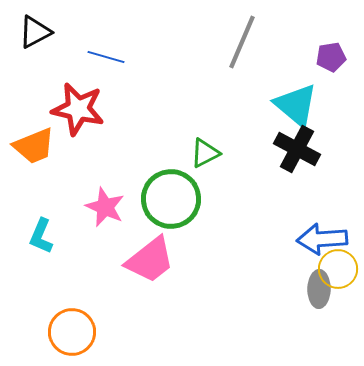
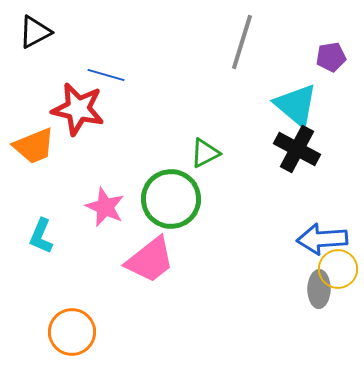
gray line: rotated 6 degrees counterclockwise
blue line: moved 18 px down
